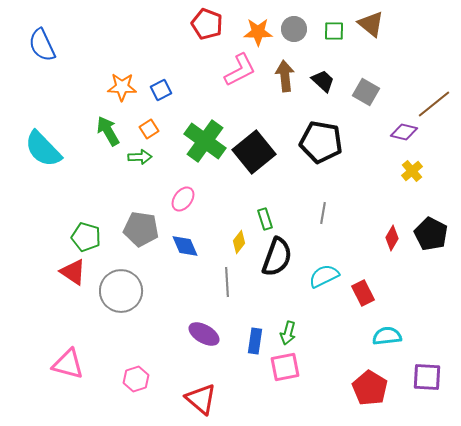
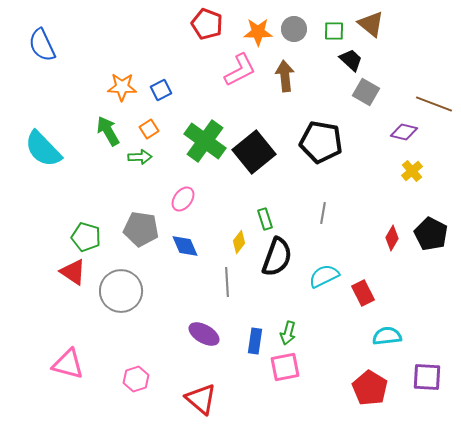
black trapezoid at (323, 81): moved 28 px right, 21 px up
brown line at (434, 104): rotated 60 degrees clockwise
